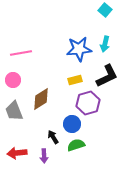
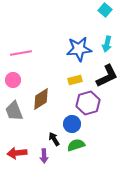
cyan arrow: moved 2 px right
black arrow: moved 1 px right, 2 px down
